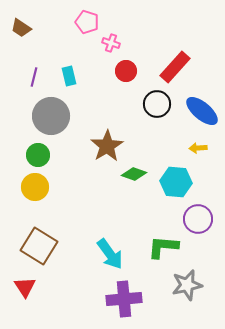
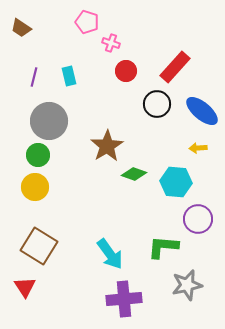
gray circle: moved 2 px left, 5 px down
